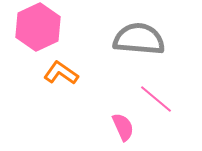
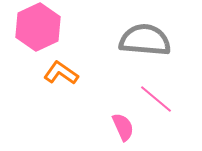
gray semicircle: moved 6 px right, 1 px down
